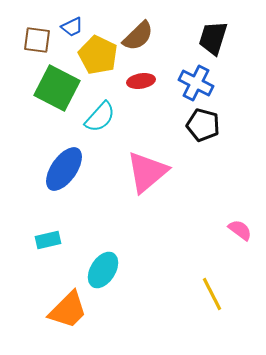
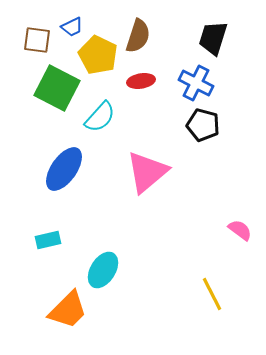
brown semicircle: rotated 28 degrees counterclockwise
